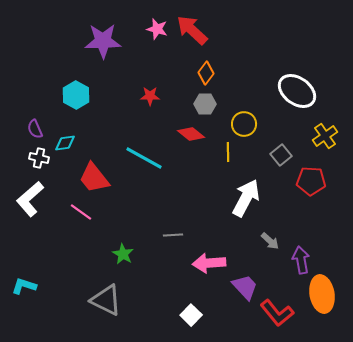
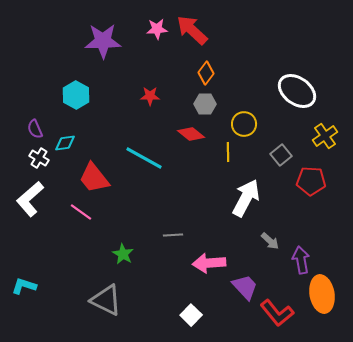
pink star: rotated 20 degrees counterclockwise
white cross: rotated 18 degrees clockwise
